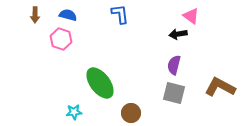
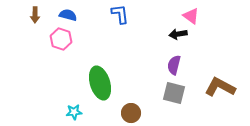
green ellipse: rotated 20 degrees clockwise
